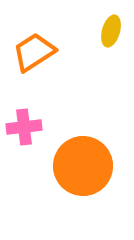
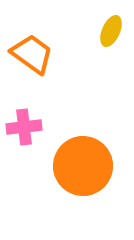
yellow ellipse: rotated 8 degrees clockwise
orange trapezoid: moved 2 px left, 2 px down; rotated 69 degrees clockwise
